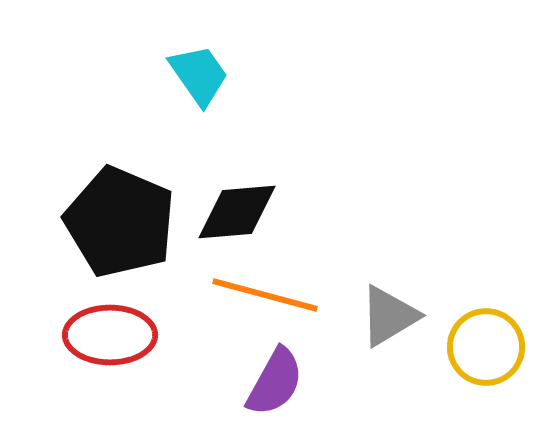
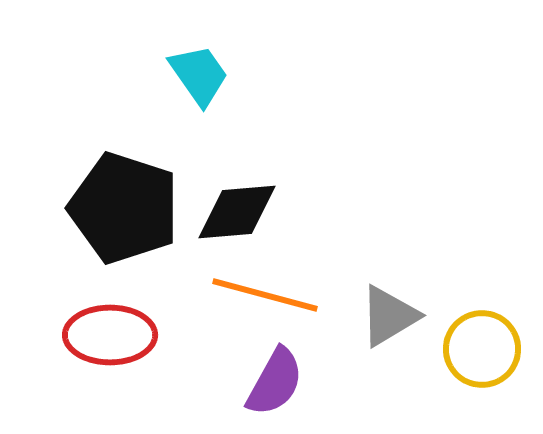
black pentagon: moved 4 px right, 14 px up; rotated 5 degrees counterclockwise
yellow circle: moved 4 px left, 2 px down
